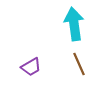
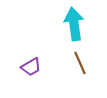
brown line: moved 1 px right, 1 px up
